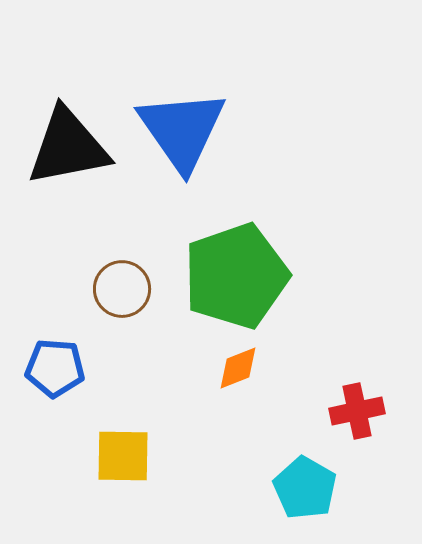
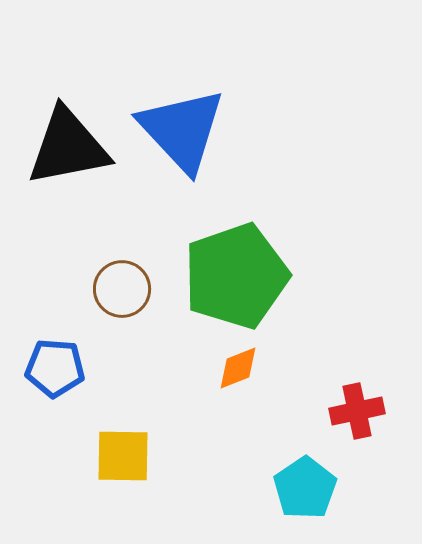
blue triangle: rotated 8 degrees counterclockwise
cyan pentagon: rotated 8 degrees clockwise
